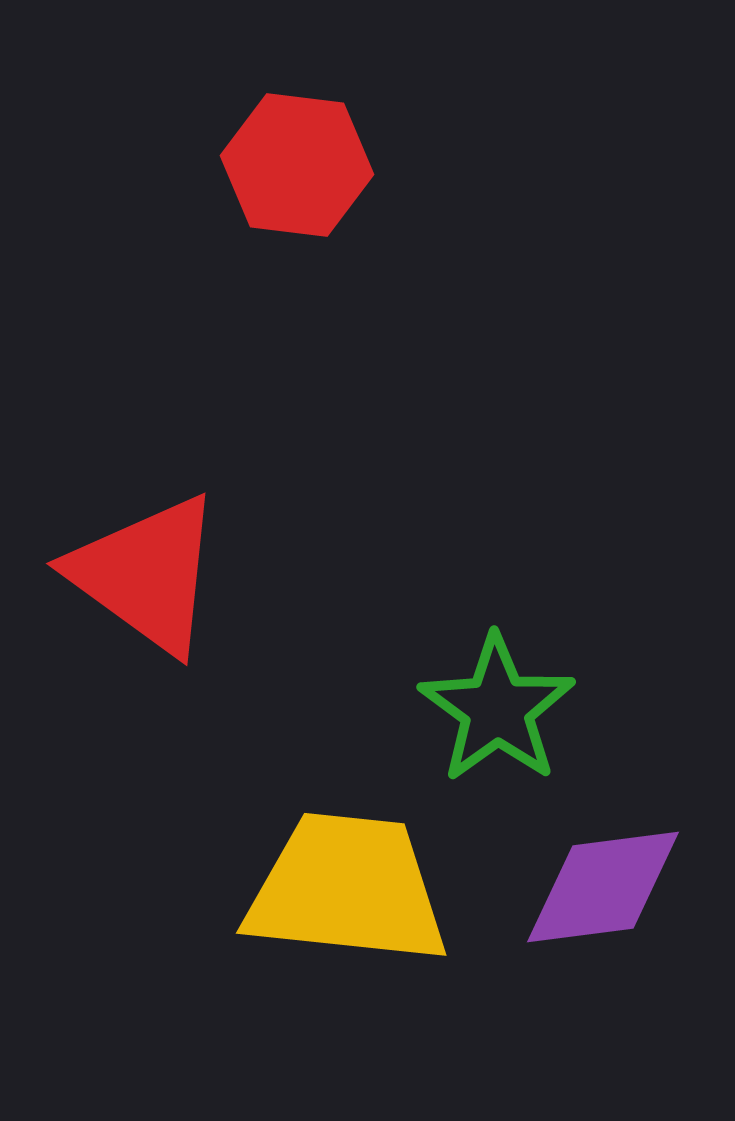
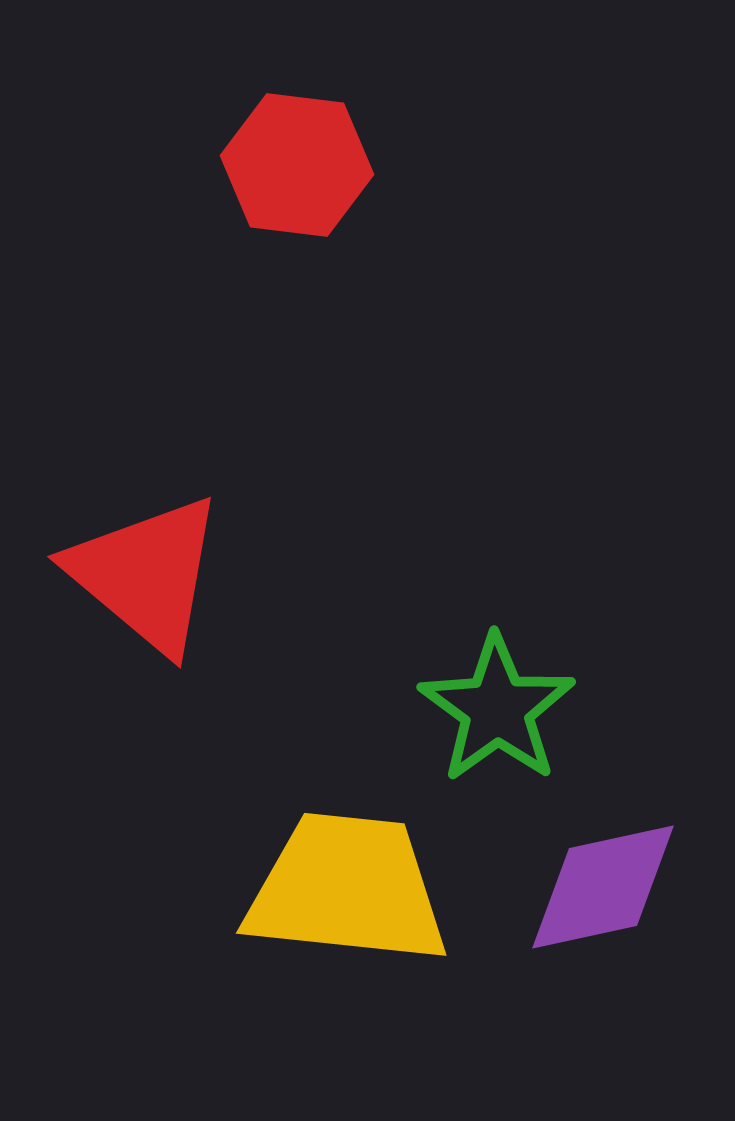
red triangle: rotated 4 degrees clockwise
purple diamond: rotated 5 degrees counterclockwise
